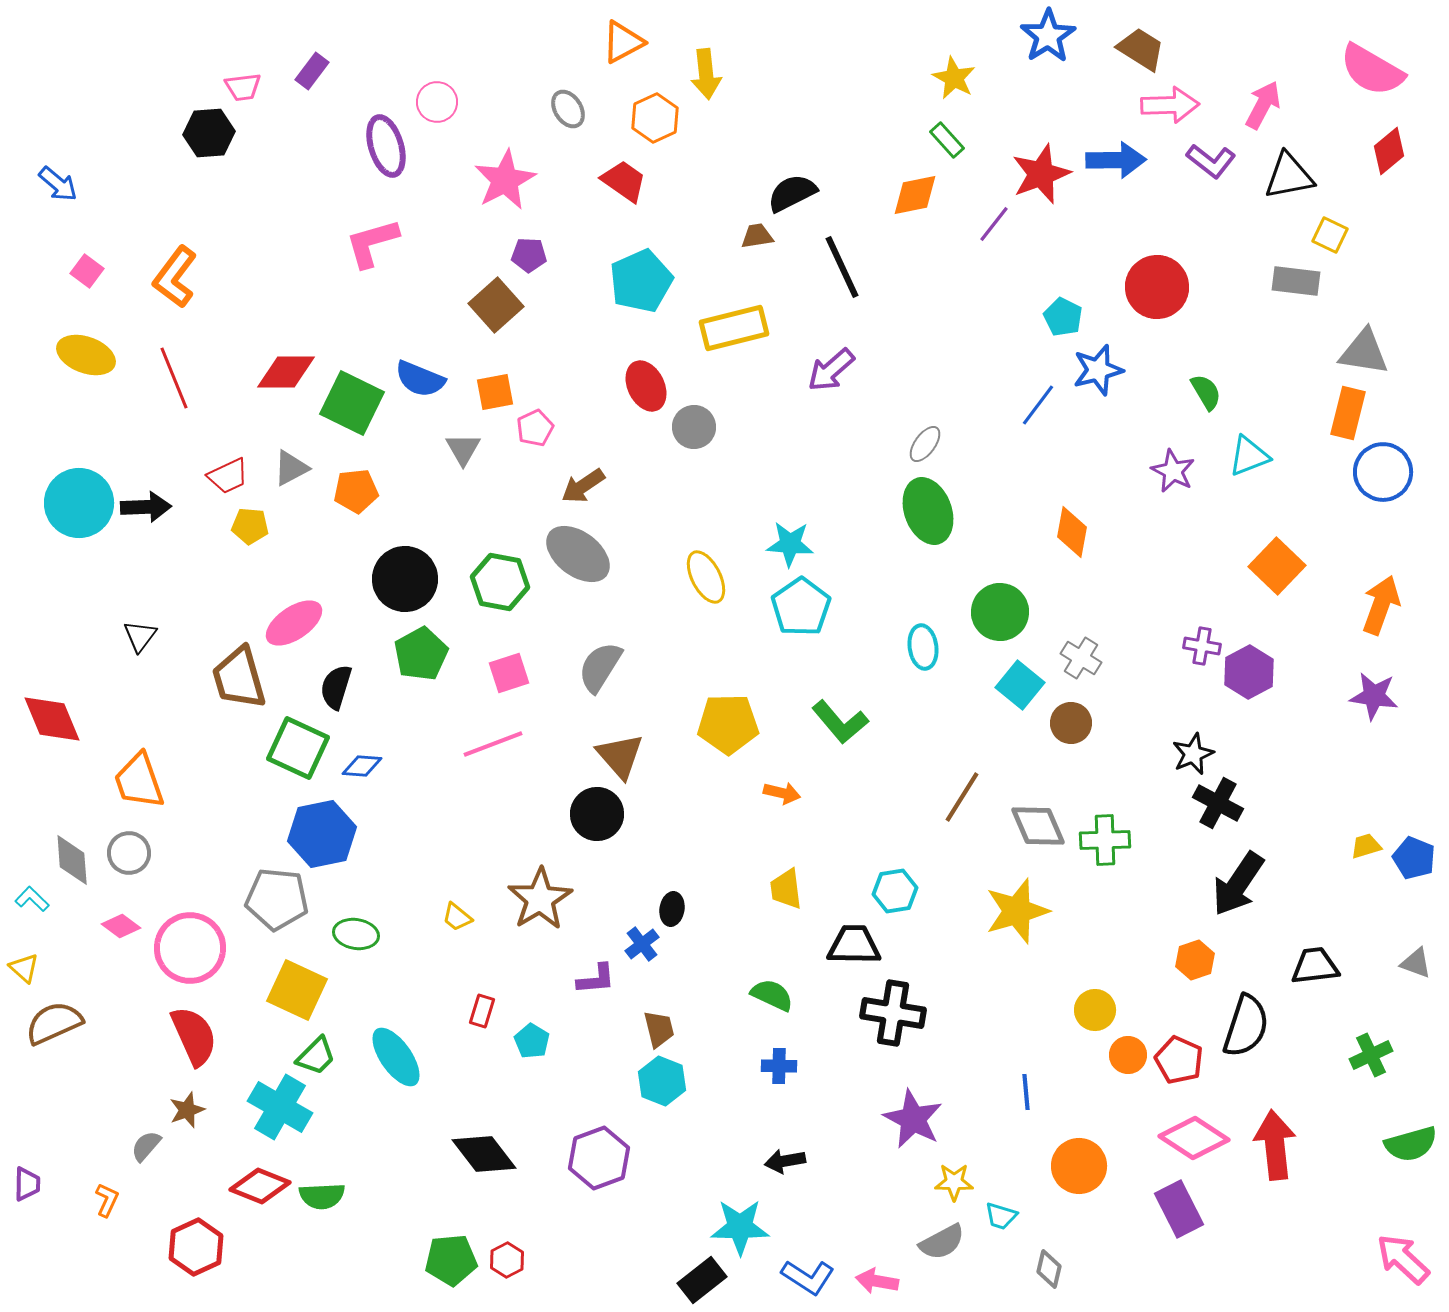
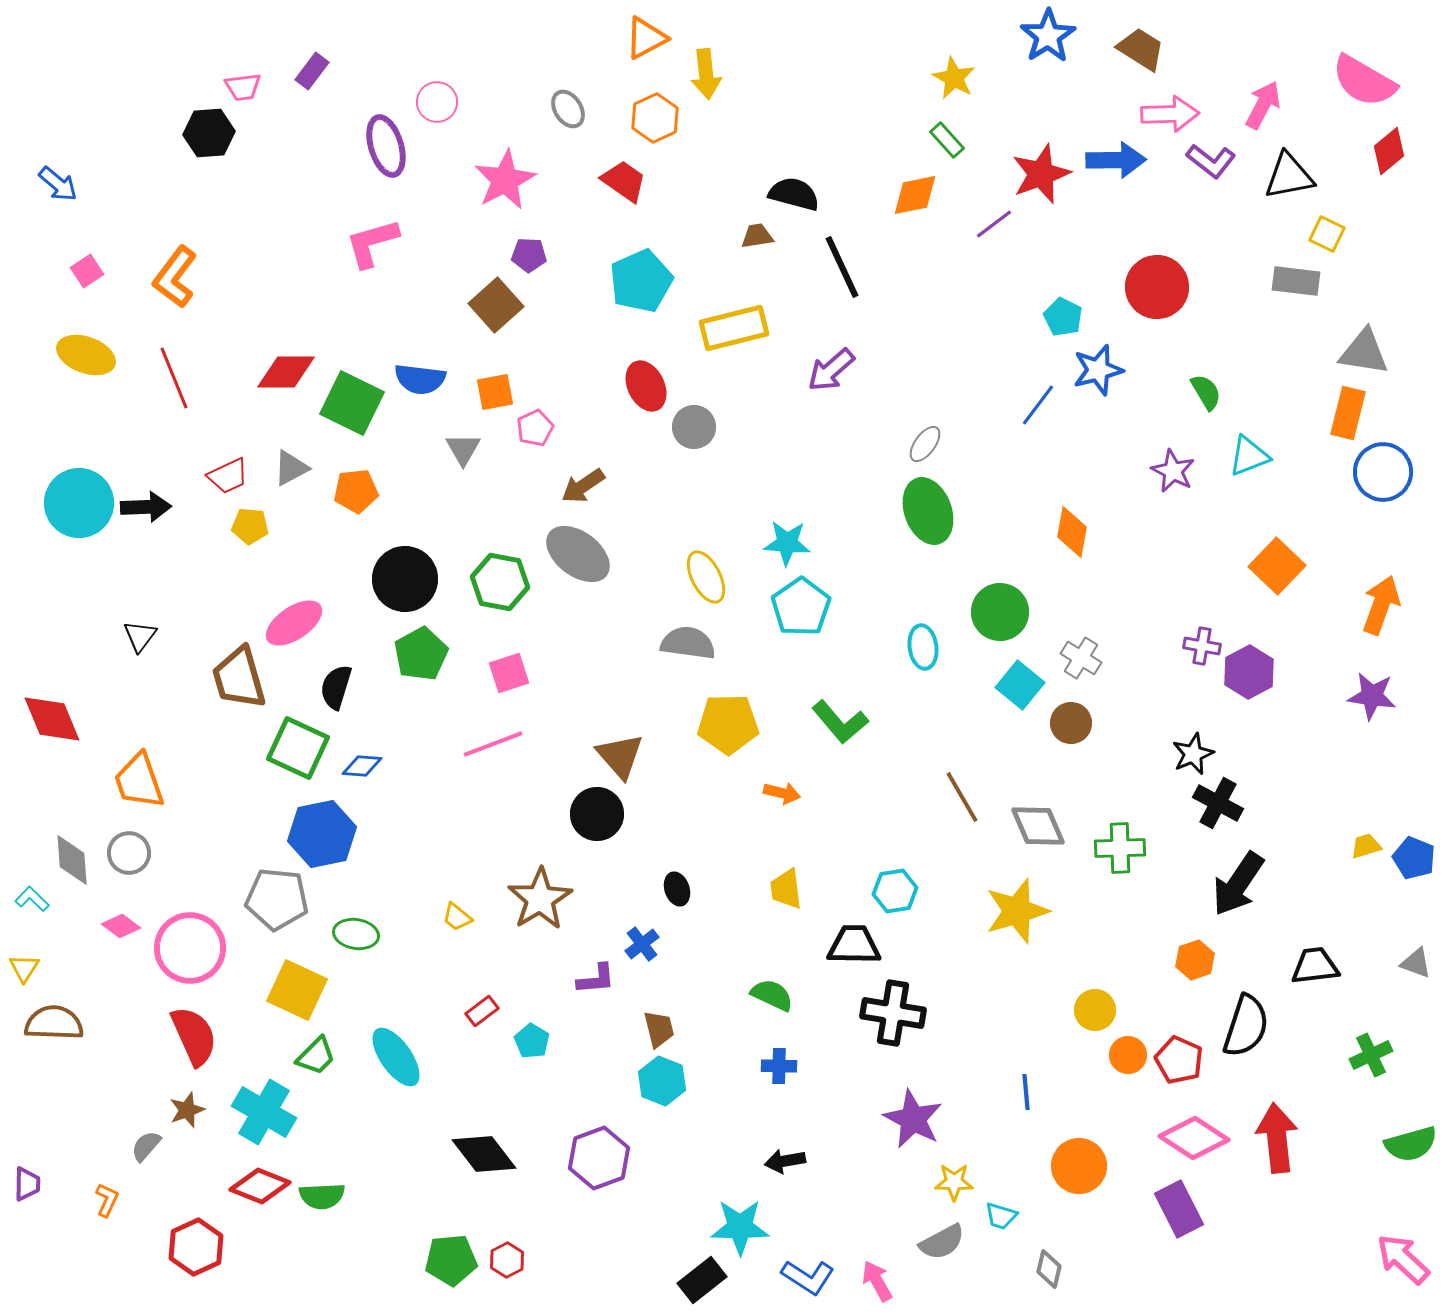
orange triangle at (623, 42): moved 23 px right, 4 px up
pink semicircle at (1372, 70): moved 8 px left, 11 px down
pink arrow at (1170, 105): moved 9 px down
black semicircle at (792, 193): moved 2 px right, 1 px down; rotated 42 degrees clockwise
purple line at (994, 224): rotated 15 degrees clockwise
yellow square at (1330, 235): moved 3 px left, 1 px up
pink square at (87, 271): rotated 20 degrees clockwise
blue semicircle at (420, 379): rotated 15 degrees counterclockwise
cyan star at (790, 544): moved 3 px left, 1 px up
gray semicircle at (600, 667): moved 88 px right, 24 px up; rotated 66 degrees clockwise
purple star at (1374, 696): moved 2 px left
brown line at (962, 797): rotated 62 degrees counterclockwise
green cross at (1105, 840): moved 15 px right, 8 px down
black ellipse at (672, 909): moved 5 px right, 20 px up; rotated 28 degrees counterclockwise
yellow triangle at (24, 968): rotated 20 degrees clockwise
red rectangle at (482, 1011): rotated 36 degrees clockwise
brown semicircle at (54, 1023): rotated 26 degrees clockwise
cyan cross at (280, 1107): moved 16 px left, 5 px down
red arrow at (1275, 1145): moved 2 px right, 7 px up
pink arrow at (877, 1281): rotated 51 degrees clockwise
